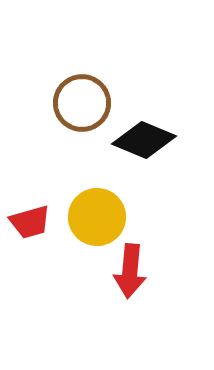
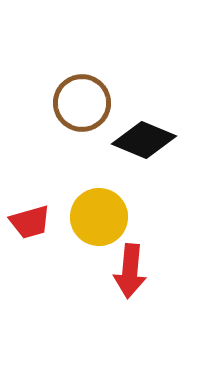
yellow circle: moved 2 px right
